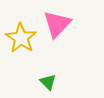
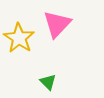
yellow star: moved 2 px left
